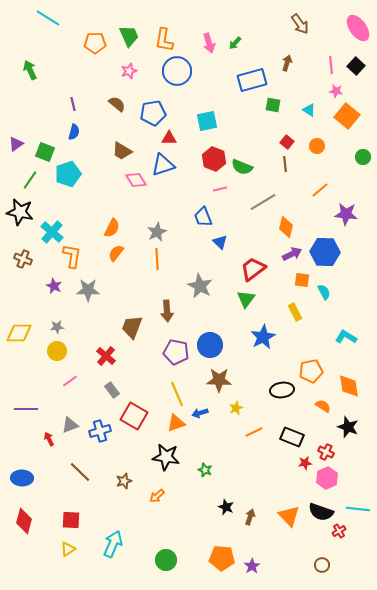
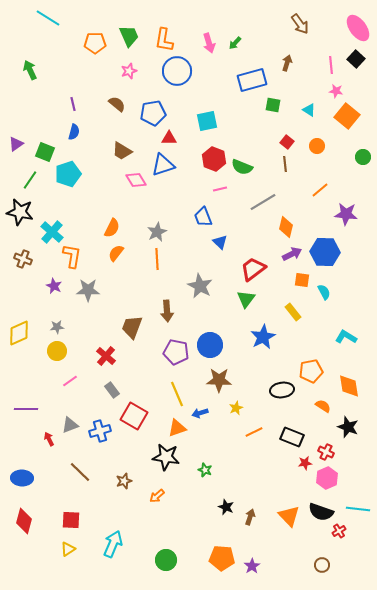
black square at (356, 66): moved 7 px up
yellow rectangle at (295, 312): moved 2 px left; rotated 12 degrees counterclockwise
yellow diamond at (19, 333): rotated 24 degrees counterclockwise
orange triangle at (176, 423): moved 1 px right, 5 px down
